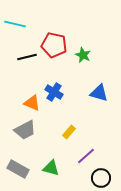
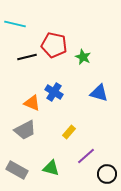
green star: moved 2 px down
gray rectangle: moved 1 px left, 1 px down
black circle: moved 6 px right, 4 px up
